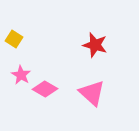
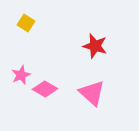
yellow square: moved 12 px right, 16 px up
red star: moved 1 px down
pink star: rotated 18 degrees clockwise
